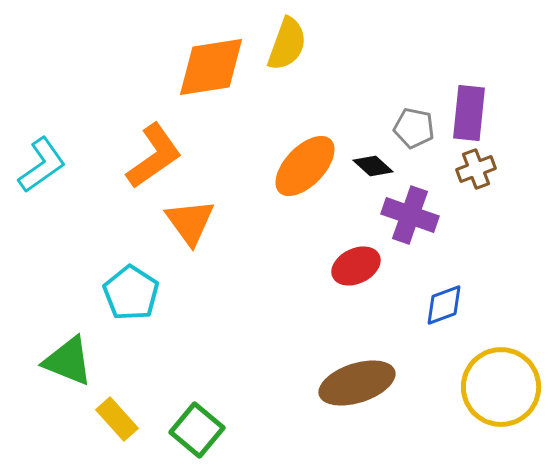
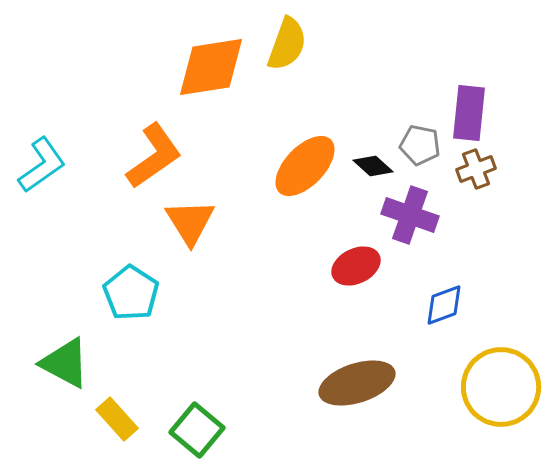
gray pentagon: moved 6 px right, 17 px down
orange triangle: rotated 4 degrees clockwise
green triangle: moved 3 px left, 2 px down; rotated 6 degrees clockwise
